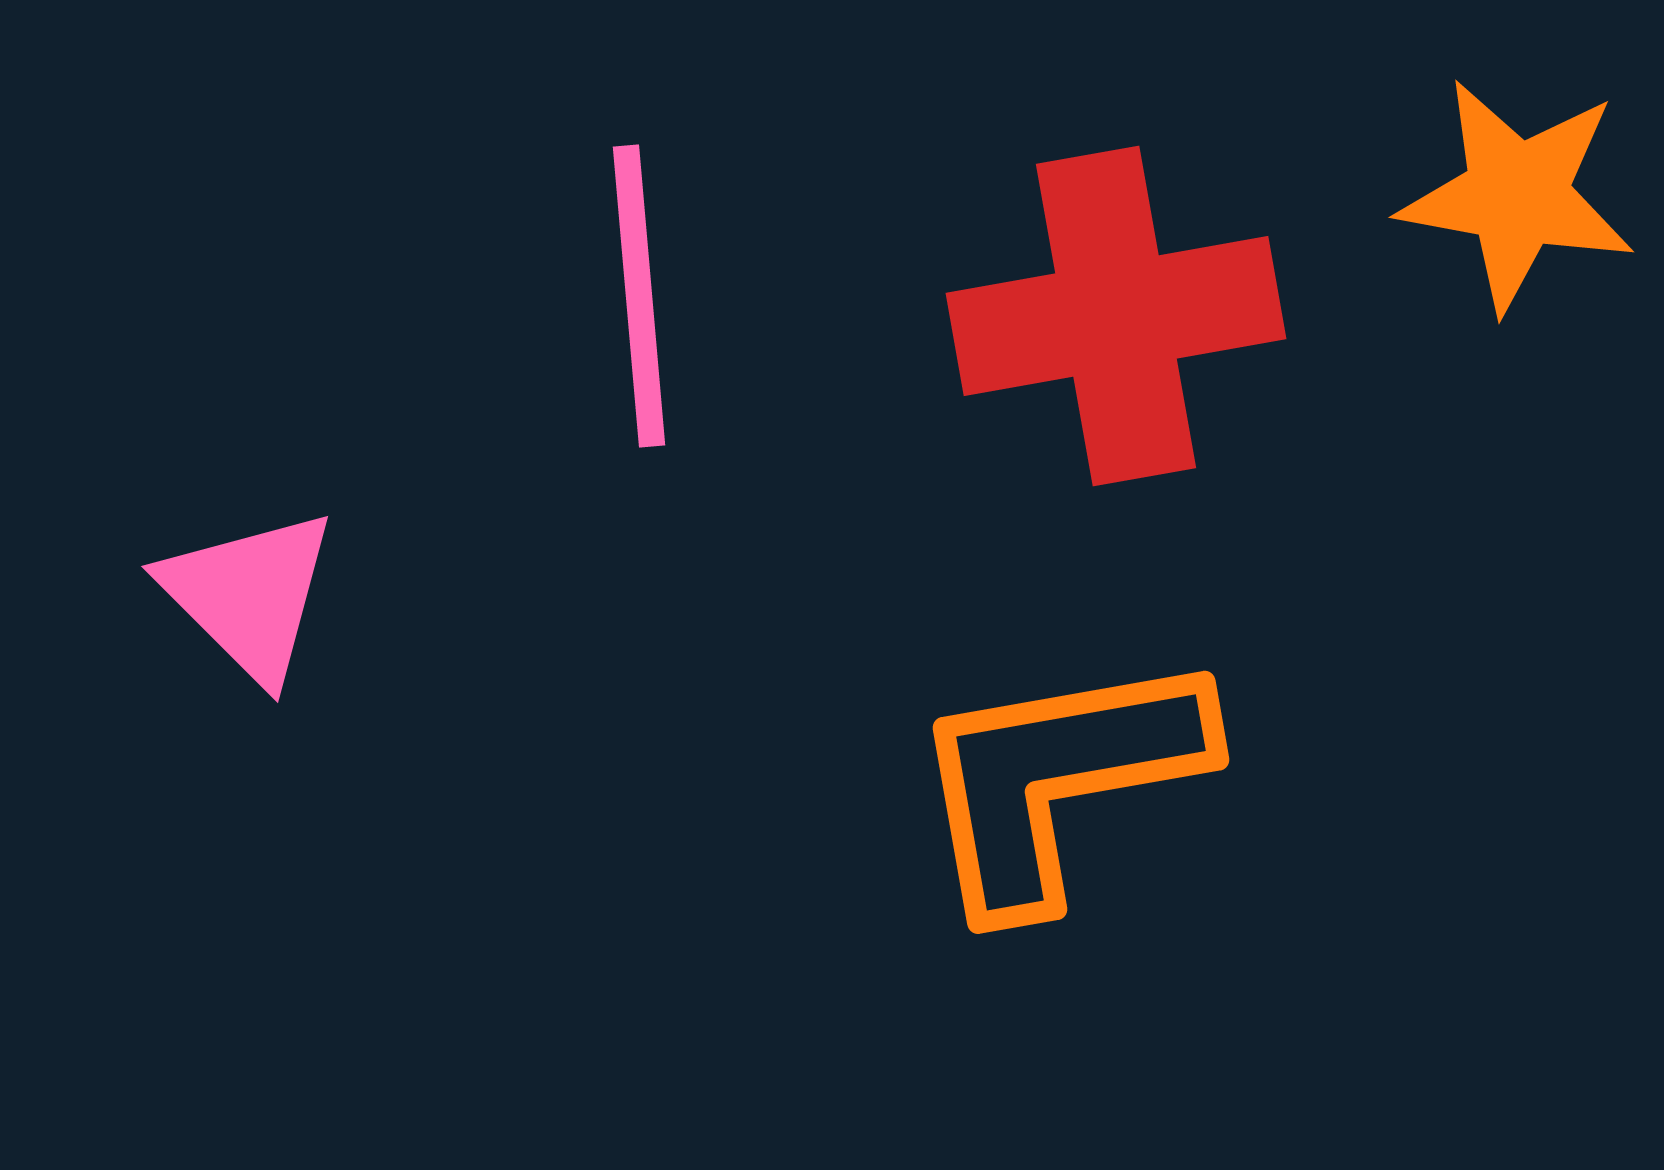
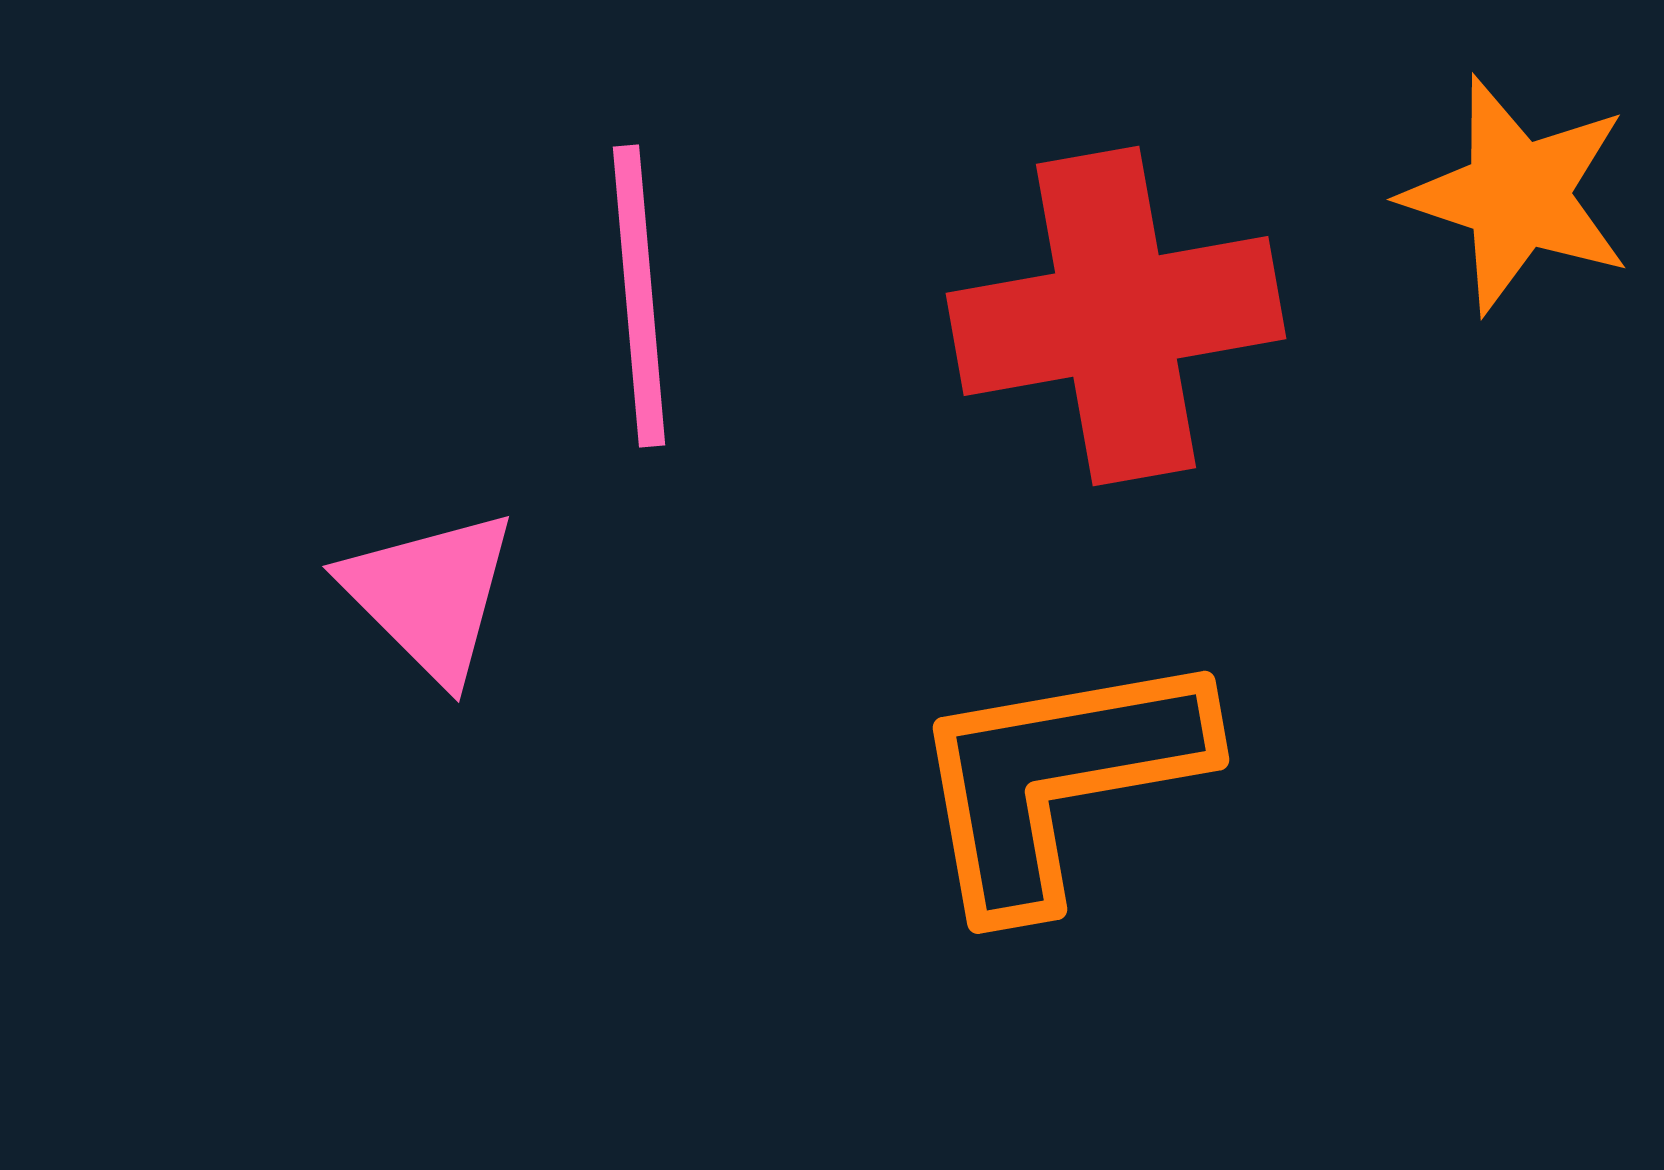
orange star: rotated 8 degrees clockwise
pink triangle: moved 181 px right
